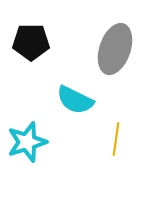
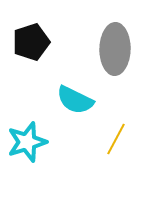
black pentagon: rotated 18 degrees counterclockwise
gray ellipse: rotated 18 degrees counterclockwise
yellow line: rotated 20 degrees clockwise
